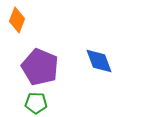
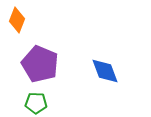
blue diamond: moved 6 px right, 10 px down
purple pentagon: moved 3 px up
